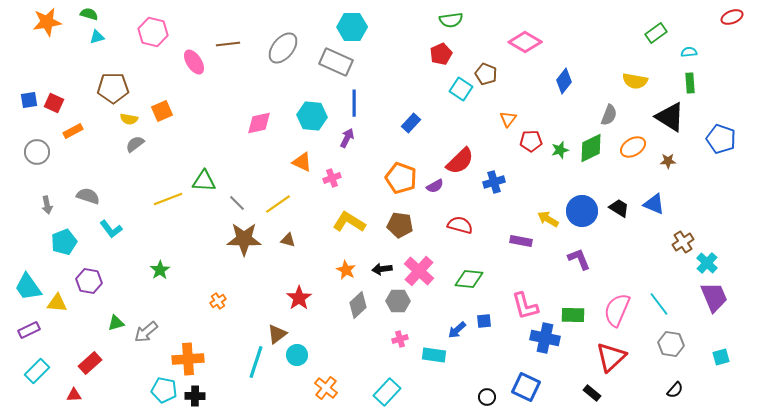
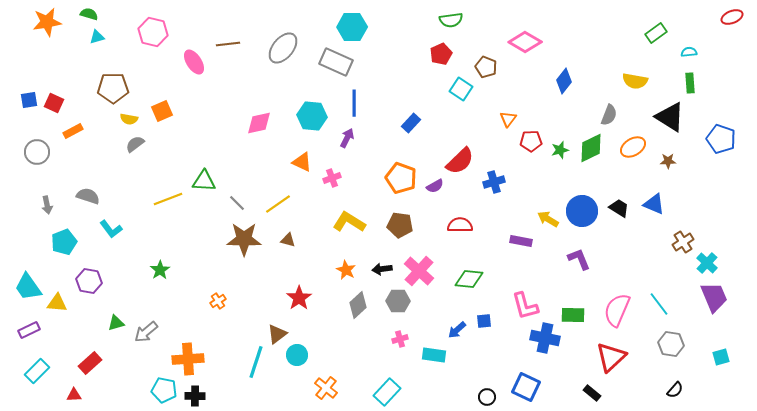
brown pentagon at (486, 74): moved 7 px up
red semicircle at (460, 225): rotated 15 degrees counterclockwise
